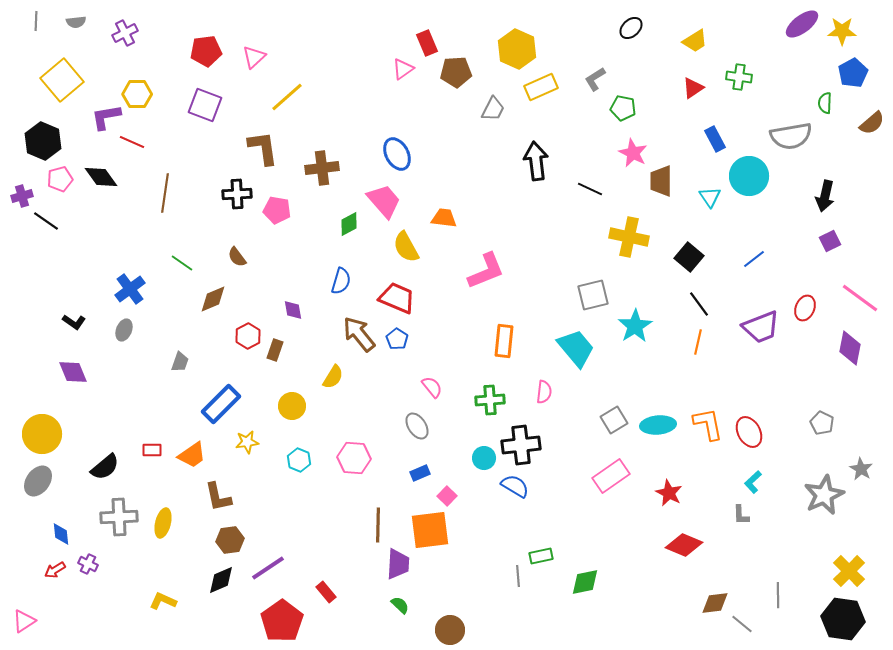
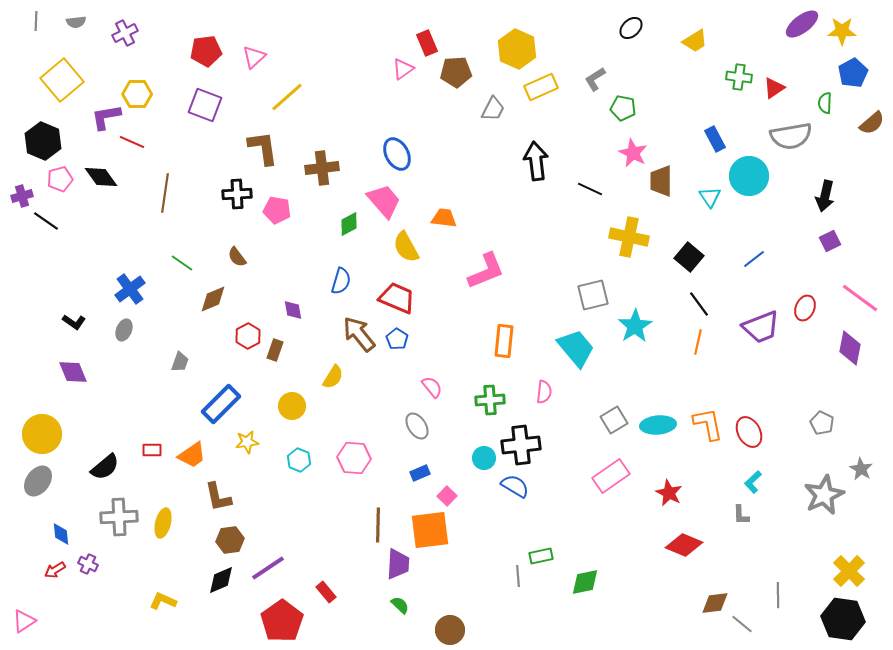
red triangle at (693, 88): moved 81 px right
